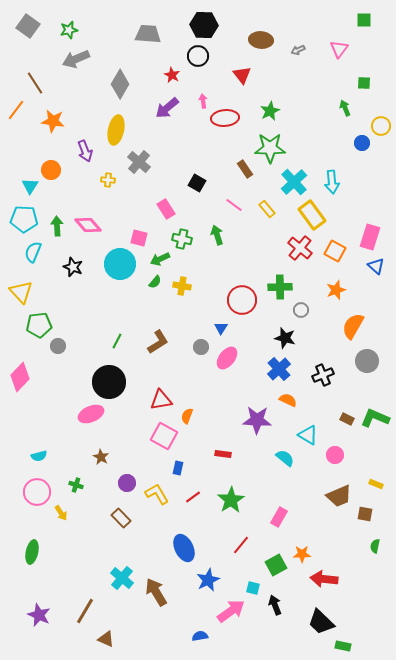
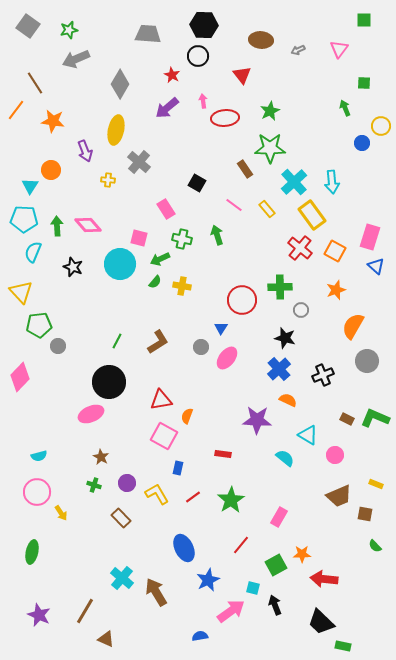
green cross at (76, 485): moved 18 px right
green semicircle at (375, 546): rotated 56 degrees counterclockwise
